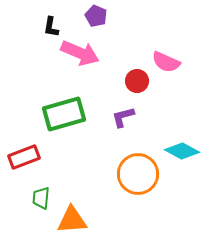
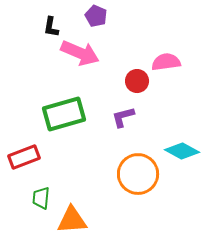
pink semicircle: rotated 148 degrees clockwise
